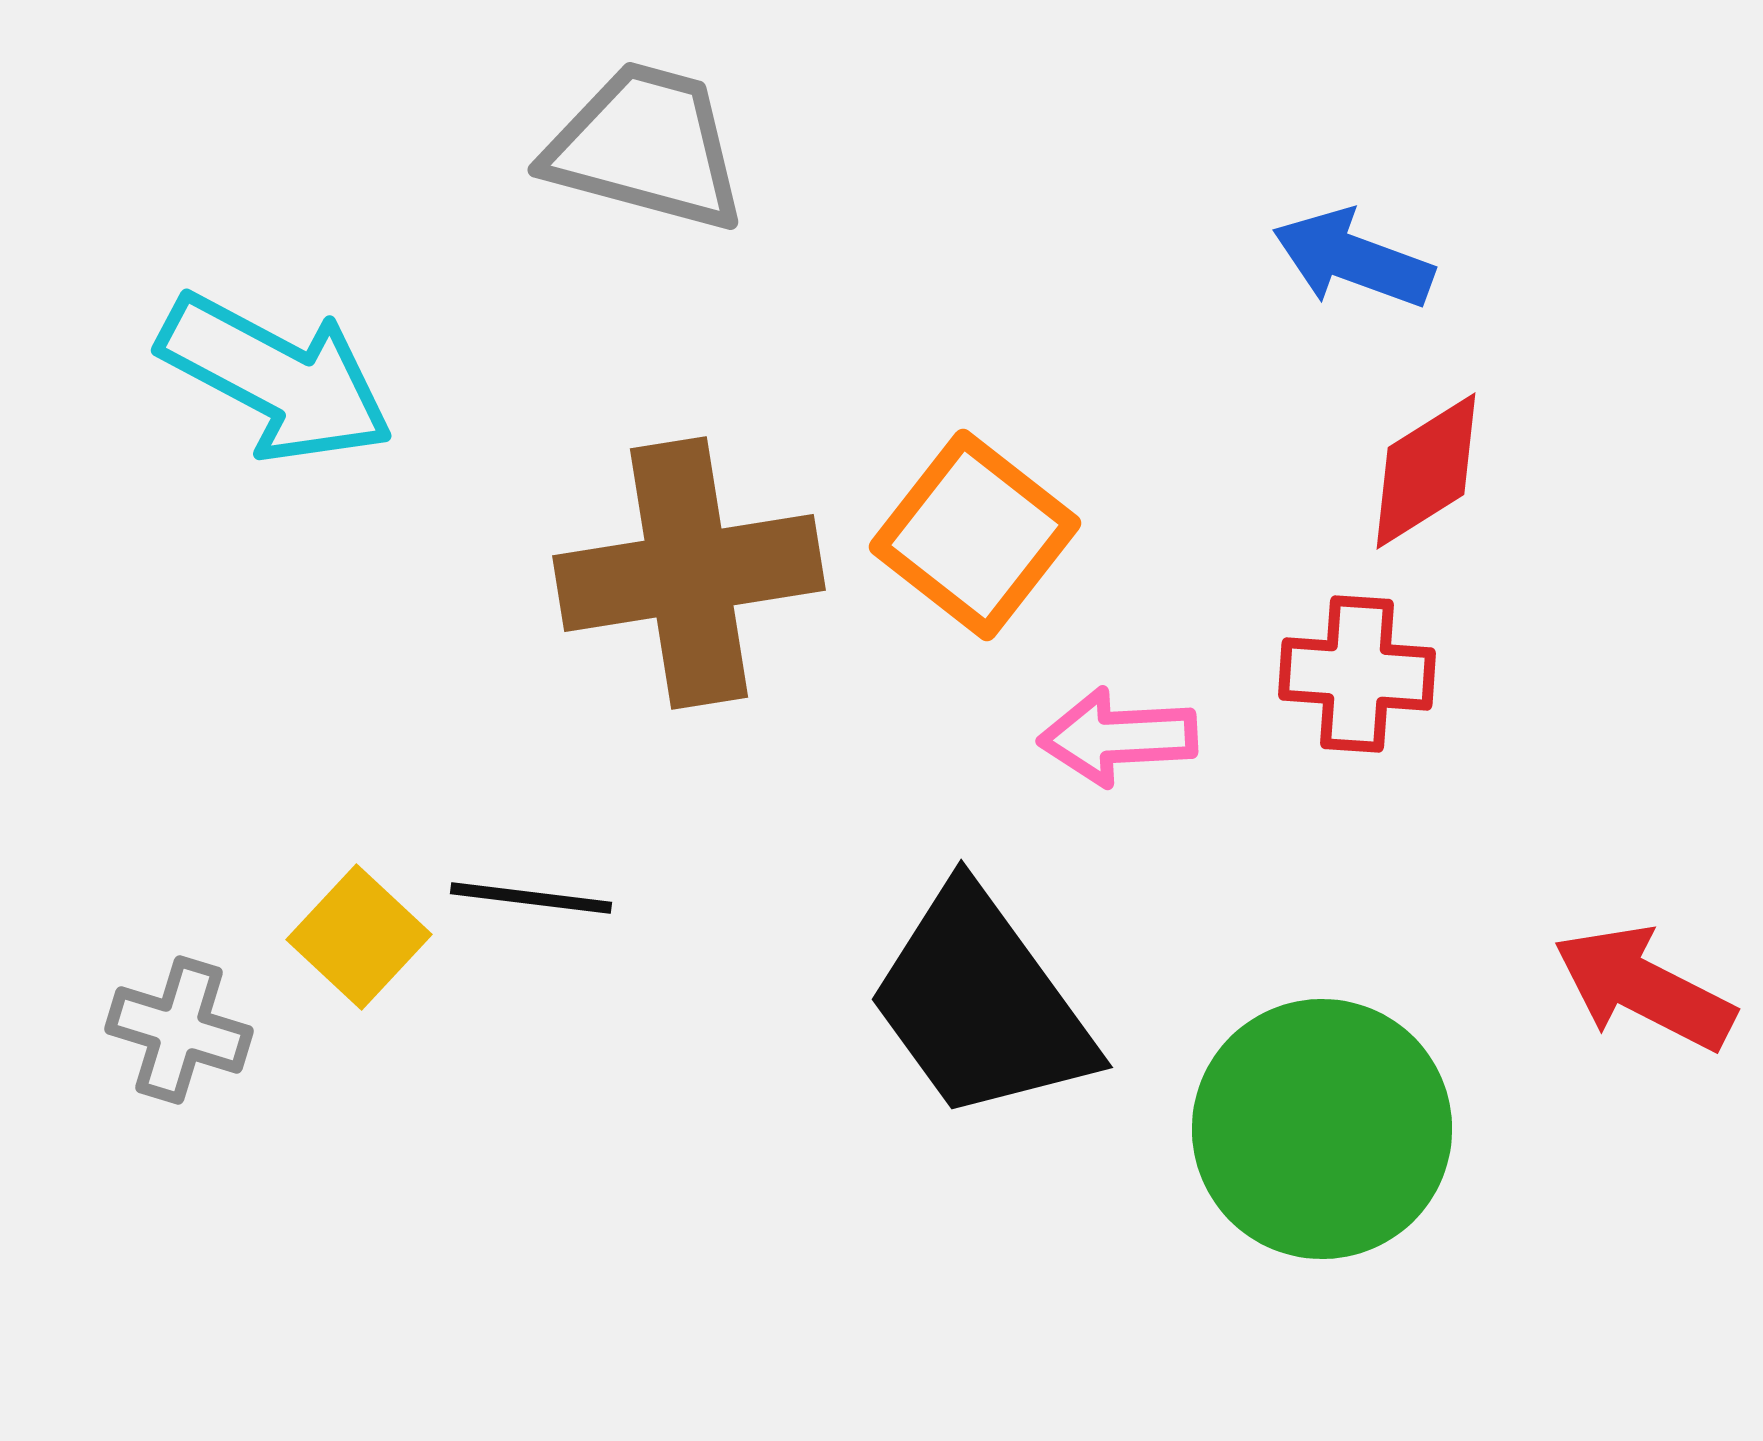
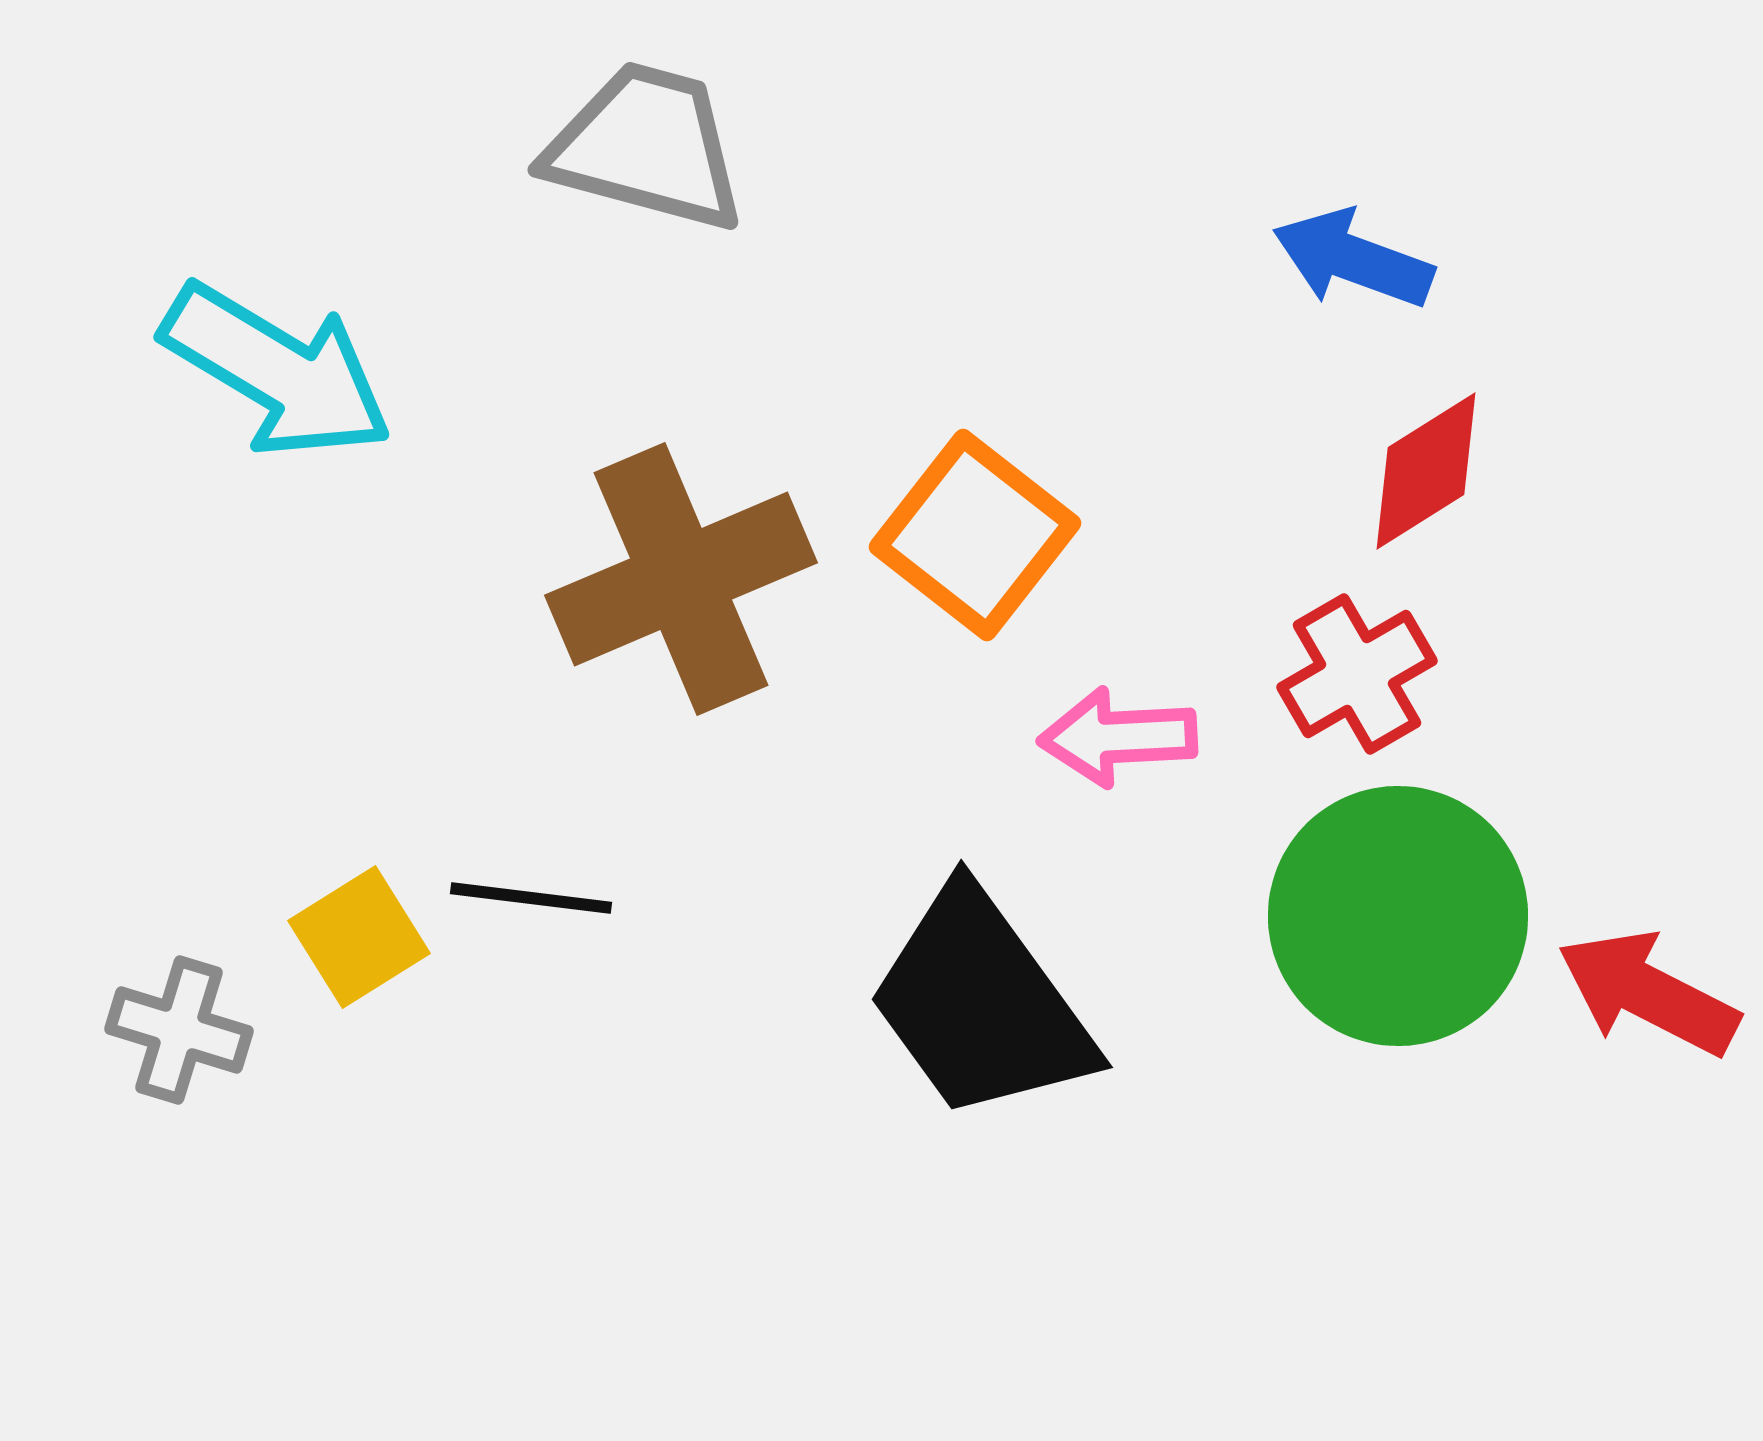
cyan arrow: moved 1 px right, 7 px up; rotated 3 degrees clockwise
brown cross: moved 8 px left, 6 px down; rotated 14 degrees counterclockwise
red cross: rotated 34 degrees counterclockwise
yellow square: rotated 15 degrees clockwise
red arrow: moved 4 px right, 5 px down
green circle: moved 76 px right, 213 px up
